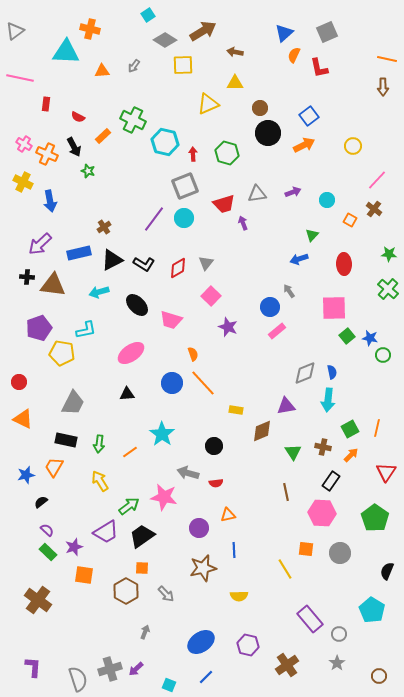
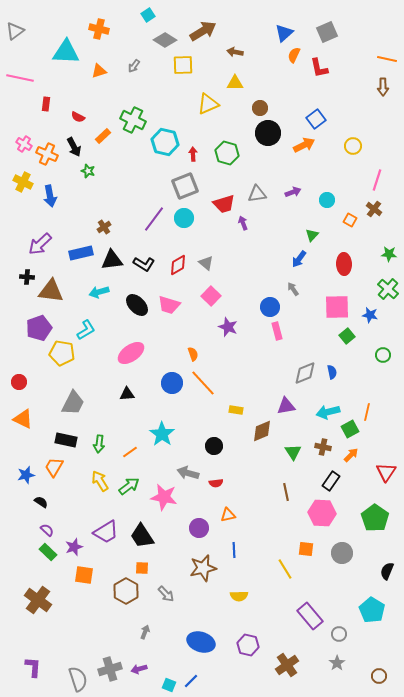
orange cross at (90, 29): moved 9 px right
orange triangle at (102, 71): moved 3 px left; rotated 14 degrees counterclockwise
blue square at (309, 116): moved 7 px right, 3 px down
pink line at (377, 180): rotated 25 degrees counterclockwise
blue arrow at (50, 201): moved 5 px up
blue rectangle at (79, 253): moved 2 px right
blue arrow at (299, 259): rotated 36 degrees counterclockwise
black triangle at (112, 260): rotated 20 degrees clockwise
gray triangle at (206, 263): rotated 28 degrees counterclockwise
red diamond at (178, 268): moved 3 px up
brown triangle at (53, 285): moved 2 px left, 6 px down
gray arrow at (289, 291): moved 4 px right, 2 px up
pink square at (334, 308): moved 3 px right, 1 px up
pink trapezoid at (171, 320): moved 2 px left, 15 px up
cyan L-shape at (86, 330): rotated 20 degrees counterclockwise
pink rectangle at (277, 331): rotated 66 degrees counterclockwise
blue star at (370, 338): moved 23 px up
cyan arrow at (328, 400): moved 12 px down; rotated 70 degrees clockwise
orange line at (377, 428): moved 10 px left, 16 px up
black semicircle at (41, 502): rotated 72 degrees clockwise
green arrow at (129, 506): moved 20 px up
black trapezoid at (142, 536): rotated 88 degrees counterclockwise
gray circle at (340, 553): moved 2 px right
purple rectangle at (310, 619): moved 3 px up
blue ellipse at (201, 642): rotated 52 degrees clockwise
purple arrow at (136, 669): moved 3 px right; rotated 28 degrees clockwise
blue line at (206, 677): moved 15 px left, 4 px down
